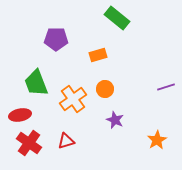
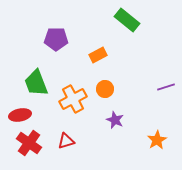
green rectangle: moved 10 px right, 2 px down
orange rectangle: rotated 12 degrees counterclockwise
orange cross: rotated 8 degrees clockwise
